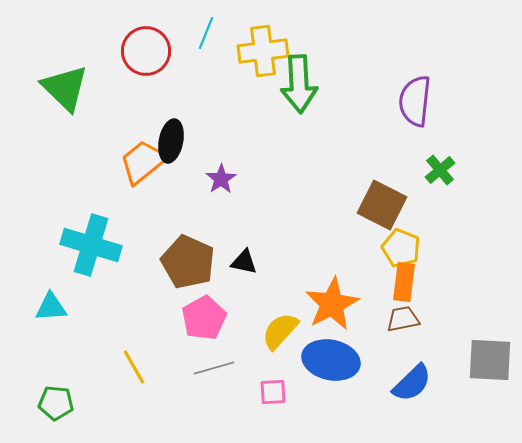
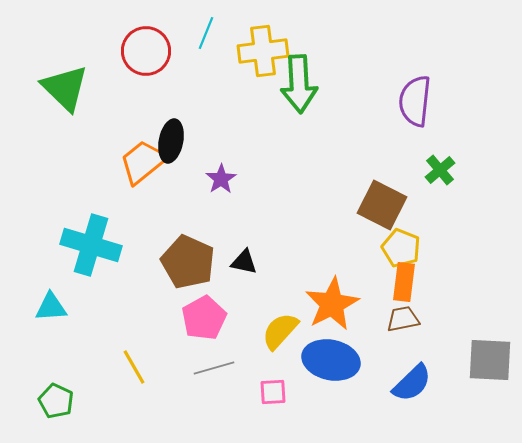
green pentagon: moved 2 px up; rotated 20 degrees clockwise
